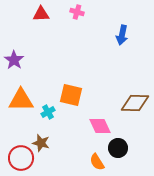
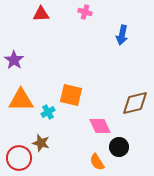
pink cross: moved 8 px right
brown diamond: rotated 16 degrees counterclockwise
black circle: moved 1 px right, 1 px up
red circle: moved 2 px left
